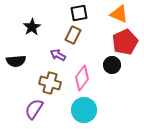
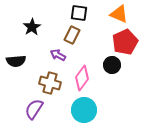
black square: rotated 18 degrees clockwise
brown rectangle: moved 1 px left
